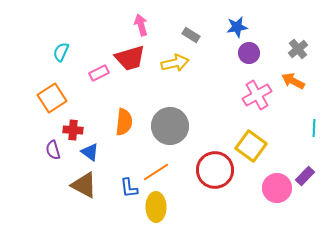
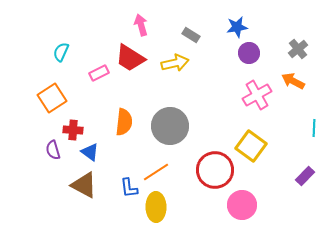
red trapezoid: rotated 48 degrees clockwise
pink circle: moved 35 px left, 17 px down
